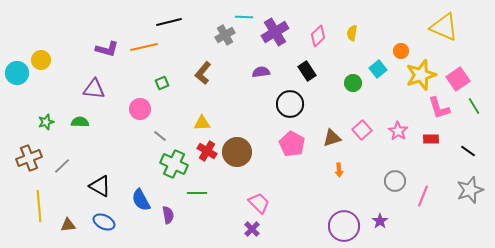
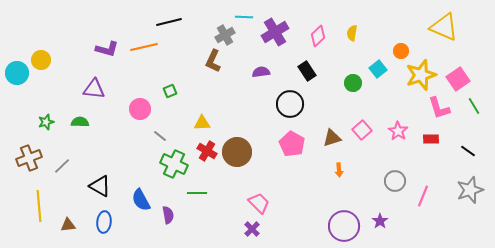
brown L-shape at (203, 73): moved 10 px right, 12 px up; rotated 15 degrees counterclockwise
green square at (162, 83): moved 8 px right, 8 px down
blue ellipse at (104, 222): rotated 70 degrees clockwise
